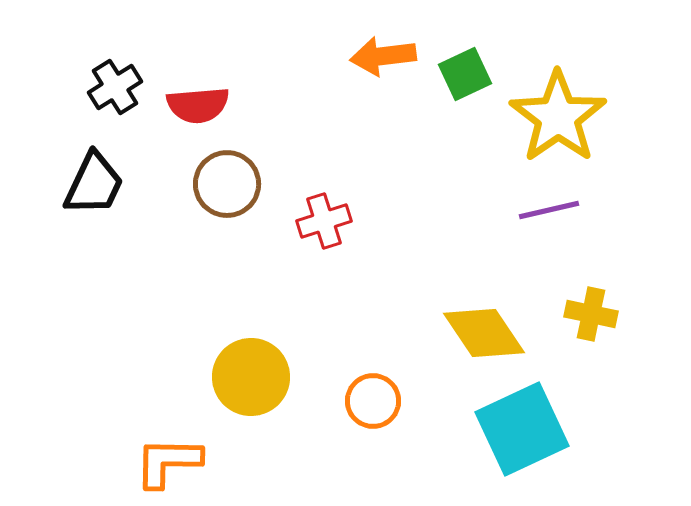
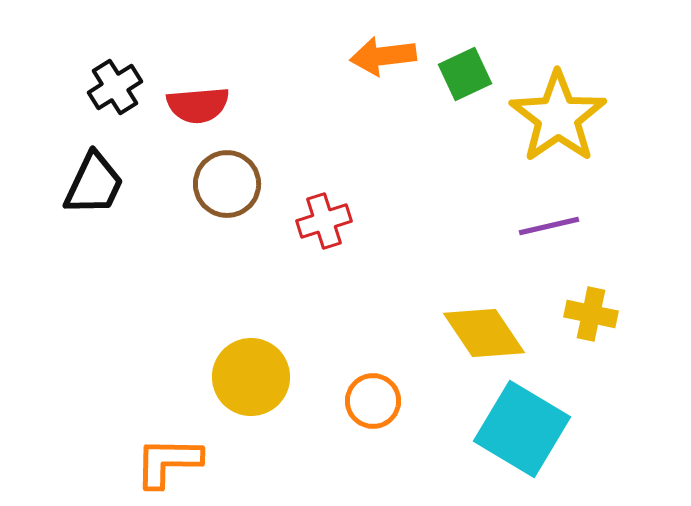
purple line: moved 16 px down
cyan square: rotated 34 degrees counterclockwise
